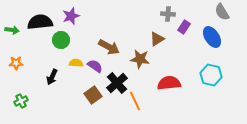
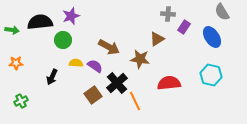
green circle: moved 2 px right
